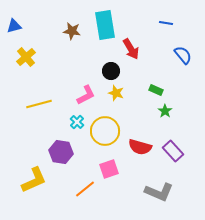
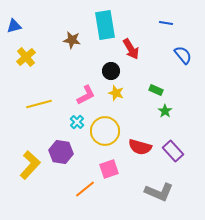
brown star: moved 9 px down
yellow L-shape: moved 4 px left, 15 px up; rotated 24 degrees counterclockwise
